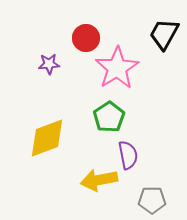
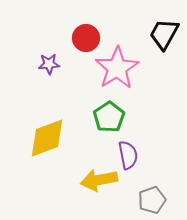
gray pentagon: rotated 20 degrees counterclockwise
